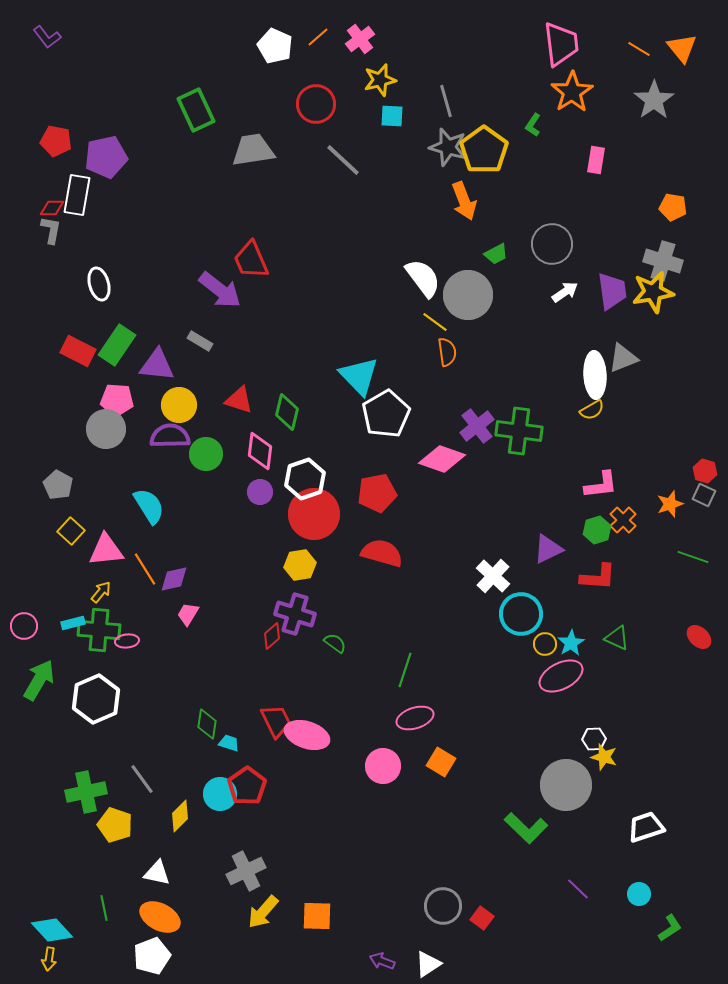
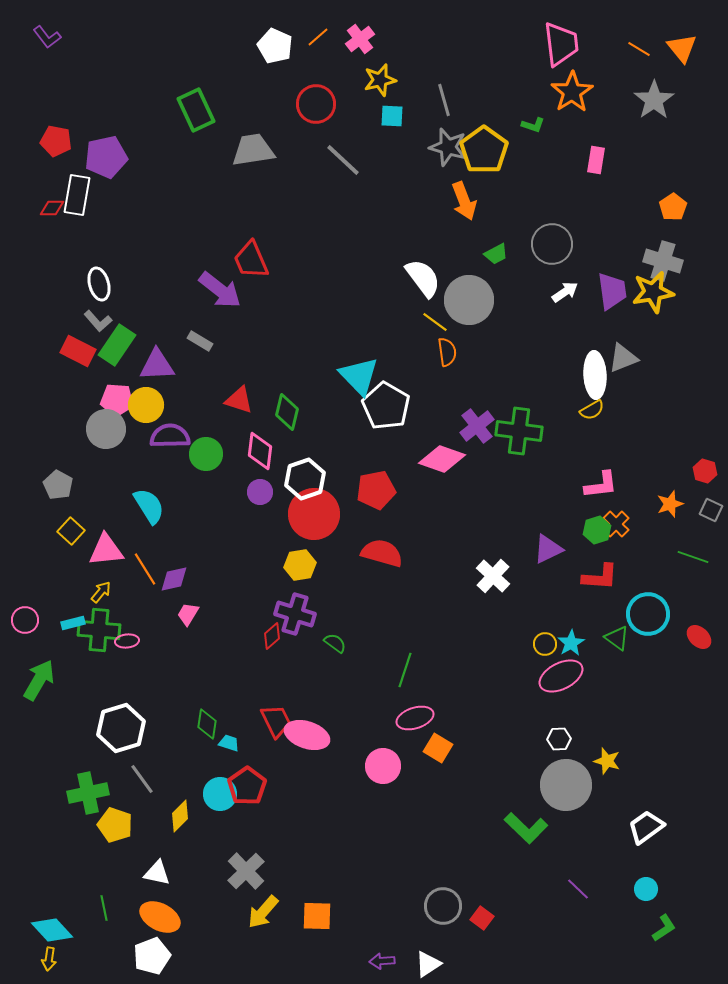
gray line at (446, 101): moved 2 px left, 1 px up
green L-shape at (533, 125): rotated 105 degrees counterclockwise
orange pentagon at (673, 207): rotated 28 degrees clockwise
gray L-shape at (51, 230): moved 47 px right, 91 px down; rotated 128 degrees clockwise
gray circle at (468, 295): moved 1 px right, 5 px down
purple triangle at (157, 365): rotated 9 degrees counterclockwise
yellow circle at (179, 405): moved 33 px left
white pentagon at (386, 414): moved 8 px up; rotated 12 degrees counterclockwise
red pentagon at (377, 493): moved 1 px left, 3 px up
gray square at (704, 495): moved 7 px right, 15 px down
orange cross at (623, 520): moved 7 px left, 4 px down
red L-shape at (598, 577): moved 2 px right
cyan circle at (521, 614): moved 127 px right
pink circle at (24, 626): moved 1 px right, 6 px up
green triangle at (617, 638): rotated 12 degrees clockwise
white hexagon at (96, 699): moved 25 px right, 29 px down; rotated 6 degrees clockwise
white hexagon at (594, 739): moved 35 px left
yellow star at (604, 757): moved 3 px right, 4 px down
orange square at (441, 762): moved 3 px left, 14 px up
green cross at (86, 792): moved 2 px right, 1 px down
white trapezoid at (646, 827): rotated 18 degrees counterclockwise
gray cross at (246, 871): rotated 18 degrees counterclockwise
cyan circle at (639, 894): moved 7 px right, 5 px up
green L-shape at (670, 928): moved 6 px left
purple arrow at (382, 961): rotated 25 degrees counterclockwise
